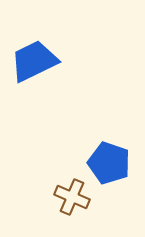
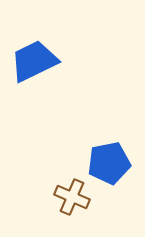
blue pentagon: rotated 30 degrees counterclockwise
